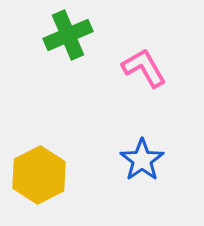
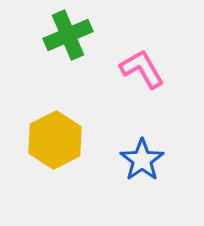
pink L-shape: moved 2 px left, 1 px down
yellow hexagon: moved 16 px right, 35 px up
